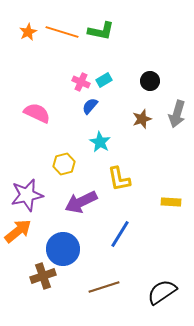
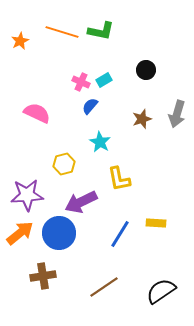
orange star: moved 8 px left, 9 px down
black circle: moved 4 px left, 11 px up
purple star: rotated 8 degrees clockwise
yellow rectangle: moved 15 px left, 21 px down
orange arrow: moved 2 px right, 2 px down
blue circle: moved 4 px left, 16 px up
brown cross: rotated 10 degrees clockwise
brown line: rotated 16 degrees counterclockwise
black semicircle: moved 1 px left, 1 px up
